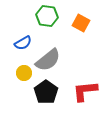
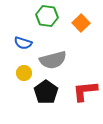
orange square: rotated 18 degrees clockwise
blue semicircle: rotated 48 degrees clockwise
gray semicircle: moved 5 px right; rotated 24 degrees clockwise
